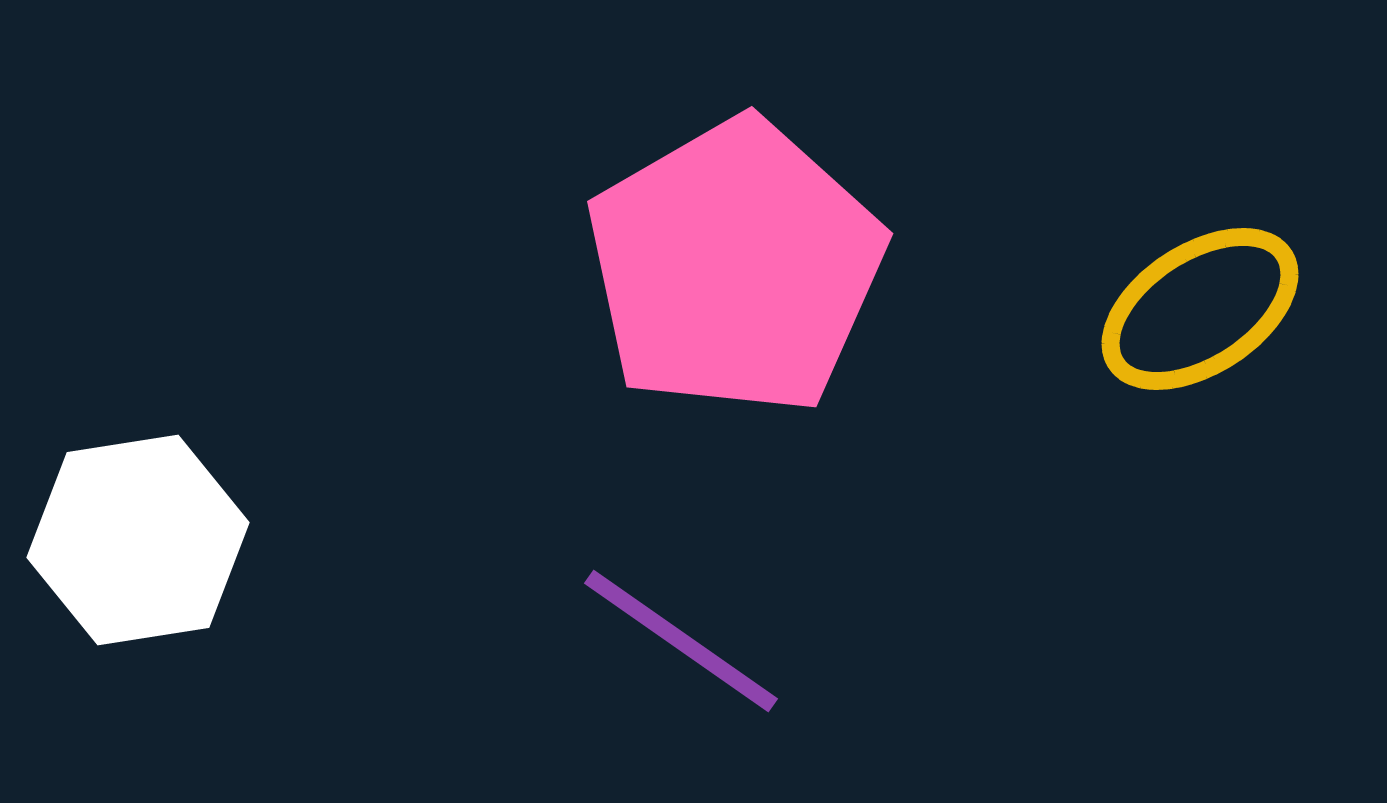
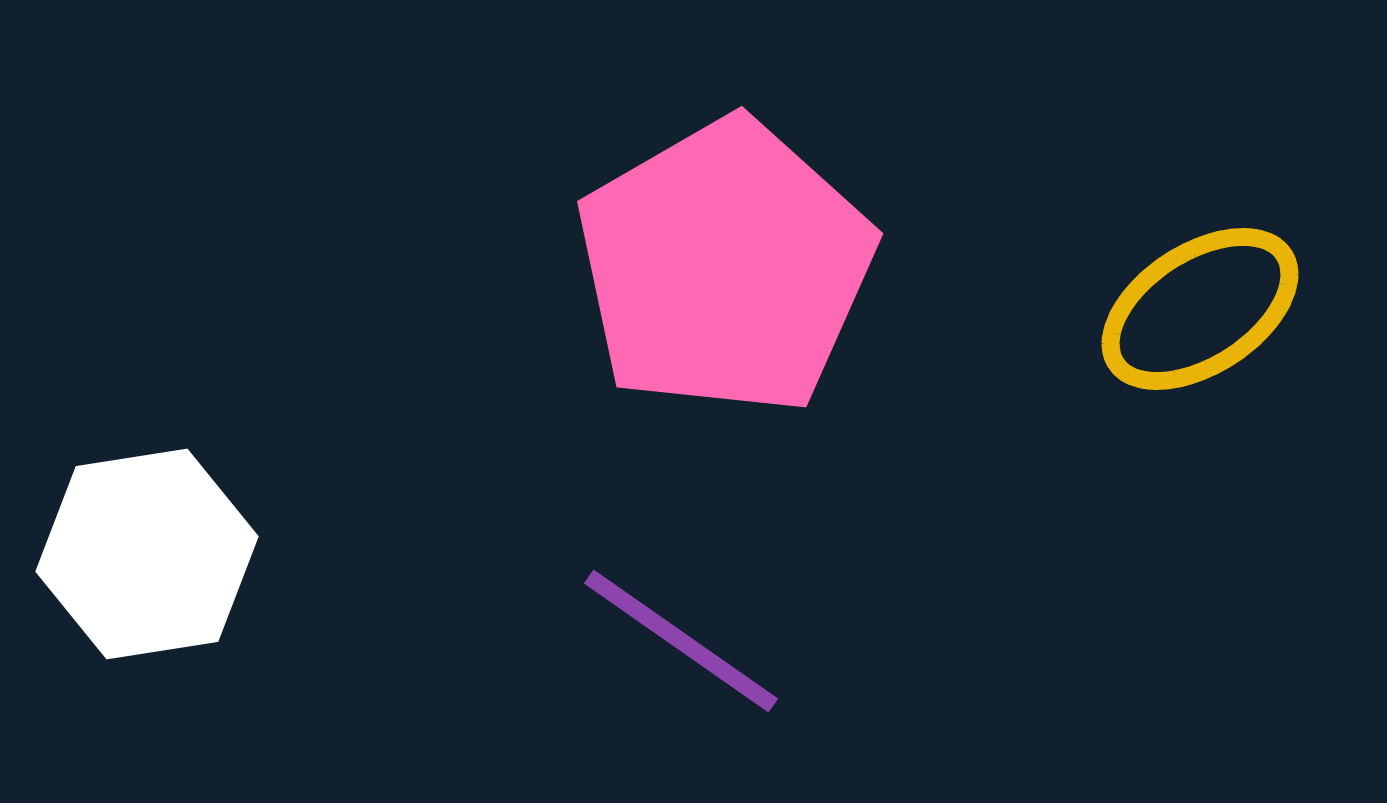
pink pentagon: moved 10 px left
white hexagon: moved 9 px right, 14 px down
